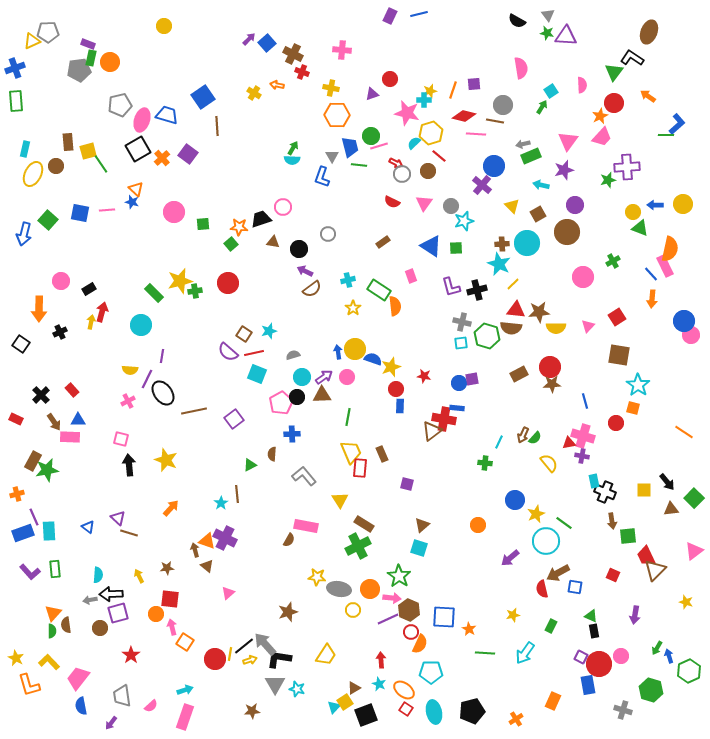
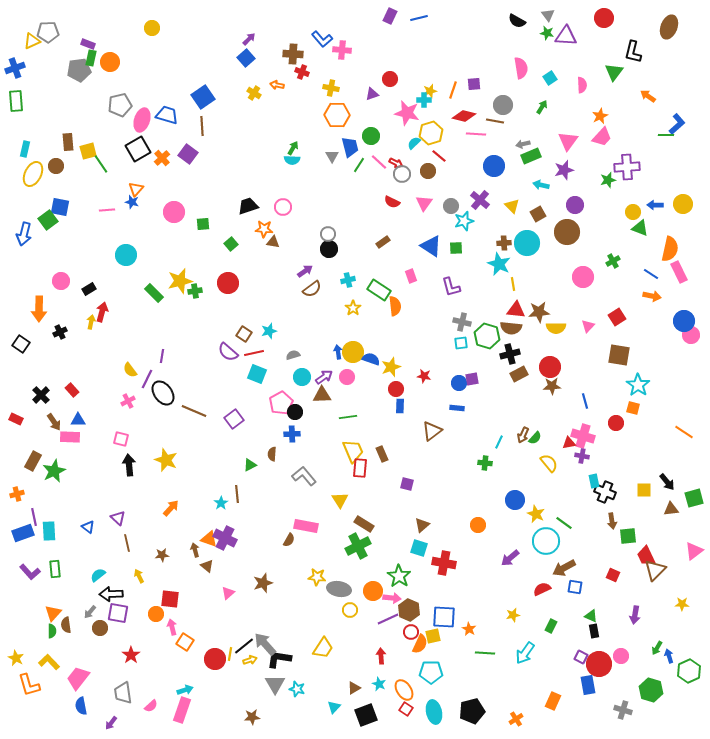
blue line at (419, 14): moved 4 px down
yellow circle at (164, 26): moved 12 px left, 2 px down
brown ellipse at (649, 32): moved 20 px right, 5 px up
blue square at (267, 43): moved 21 px left, 15 px down
brown cross at (293, 54): rotated 24 degrees counterclockwise
black L-shape at (632, 58): moved 1 px right, 6 px up; rotated 110 degrees counterclockwise
cyan square at (551, 91): moved 1 px left, 13 px up
red circle at (614, 103): moved 10 px left, 85 px up
brown line at (217, 126): moved 15 px left
pink line at (379, 146): moved 16 px down; rotated 60 degrees clockwise
green line at (359, 165): rotated 63 degrees counterclockwise
blue L-shape at (322, 177): moved 138 px up; rotated 60 degrees counterclockwise
purple cross at (482, 185): moved 2 px left, 15 px down
orange triangle at (136, 189): rotated 28 degrees clockwise
blue square at (80, 213): moved 20 px left, 6 px up
black trapezoid at (261, 219): moved 13 px left, 13 px up
green square at (48, 220): rotated 12 degrees clockwise
orange star at (239, 227): moved 25 px right, 2 px down
brown cross at (502, 244): moved 2 px right, 1 px up
black circle at (299, 249): moved 30 px right
pink rectangle at (665, 266): moved 14 px right, 6 px down
purple arrow at (305, 271): rotated 119 degrees clockwise
blue line at (651, 274): rotated 14 degrees counterclockwise
yellow line at (513, 284): rotated 56 degrees counterclockwise
black cross at (477, 290): moved 33 px right, 64 px down
orange arrow at (652, 299): moved 3 px up; rotated 84 degrees counterclockwise
cyan circle at (141, 325): moved 15 px left, 70 px up
yellow circle at (355, 349): moved 2 px left, 3 px down
blue semicircle at (373, 359): moved 2 px left
yellow semicircle at (130, 370): rotated 49 degrees clockwise
brown star at (552, 384): moved 2 px down
black circle at (297, 397): moved 2 px left, 15 px down
brown line at (194, 411): rotated 35 degrees clockwise
green line at (348, 417): rotated 72 degrees clockwise
red cross at (444, 419): moved 144 px down
yellow trapezoid at (351, 452): moved 2 px right, 1 px up
green star at (47, 470): moved 7 px right, 1 px down; rotated 15 degrees counterclockwise
green square at (694, 498): rotated 30 degrees clockwise
yellow star at (536, 514): rotated 24 degrees counterclockwise
purple line at (34, 517): rotated 12 degrees clockwise
brown line at (129, 533): moved 2 px left, 10 px down; rotated 60 degrees clockwise
orange triangle at (207, 541): moved 2 px right, 2 px up
brown star at (167, 568): moved 5 px left, 13 px up
brown arrow at (558, 573): moved 6 px right, 5 px up
cyan semicircle at (98, 575): rotated 133 degrees counterclockwise
orange circle at (370, 589): moved 3 px right, 2 px down
red semicircle at (542, 589): rotated 78 degrees clockwise
gray arrow at (90, 600): moved 12 px down; rotated 40 degrees counterclockwise
yellow star at (686, 602): moved 4 px left, 2 px down; rotated 16 degrees counterclockwise
yellow circle at (353, 610): moved 3 px left
brown star at (288, 612): moved 25 px left, 29 px up
purple square at (118, 613): rotated 25 degrees clockwise
yellow trapezoid at (326, 655): moved 3 px left, 7 px up
red arrow at (381, 660): moved 4 px up
orange ellipse at (404, 690): rotated 20 degrees clockwise
gray trapezoid at (122, 696): moved 1 px right, 3 px up
yellow square at (345, 702): moved 88 px right, 66 px up; rotated 21 degrees clockwise
brown star at (252, 711): moved 6 px down
pink rectangle at (185, 717): moved 3 px left, 7 px up
